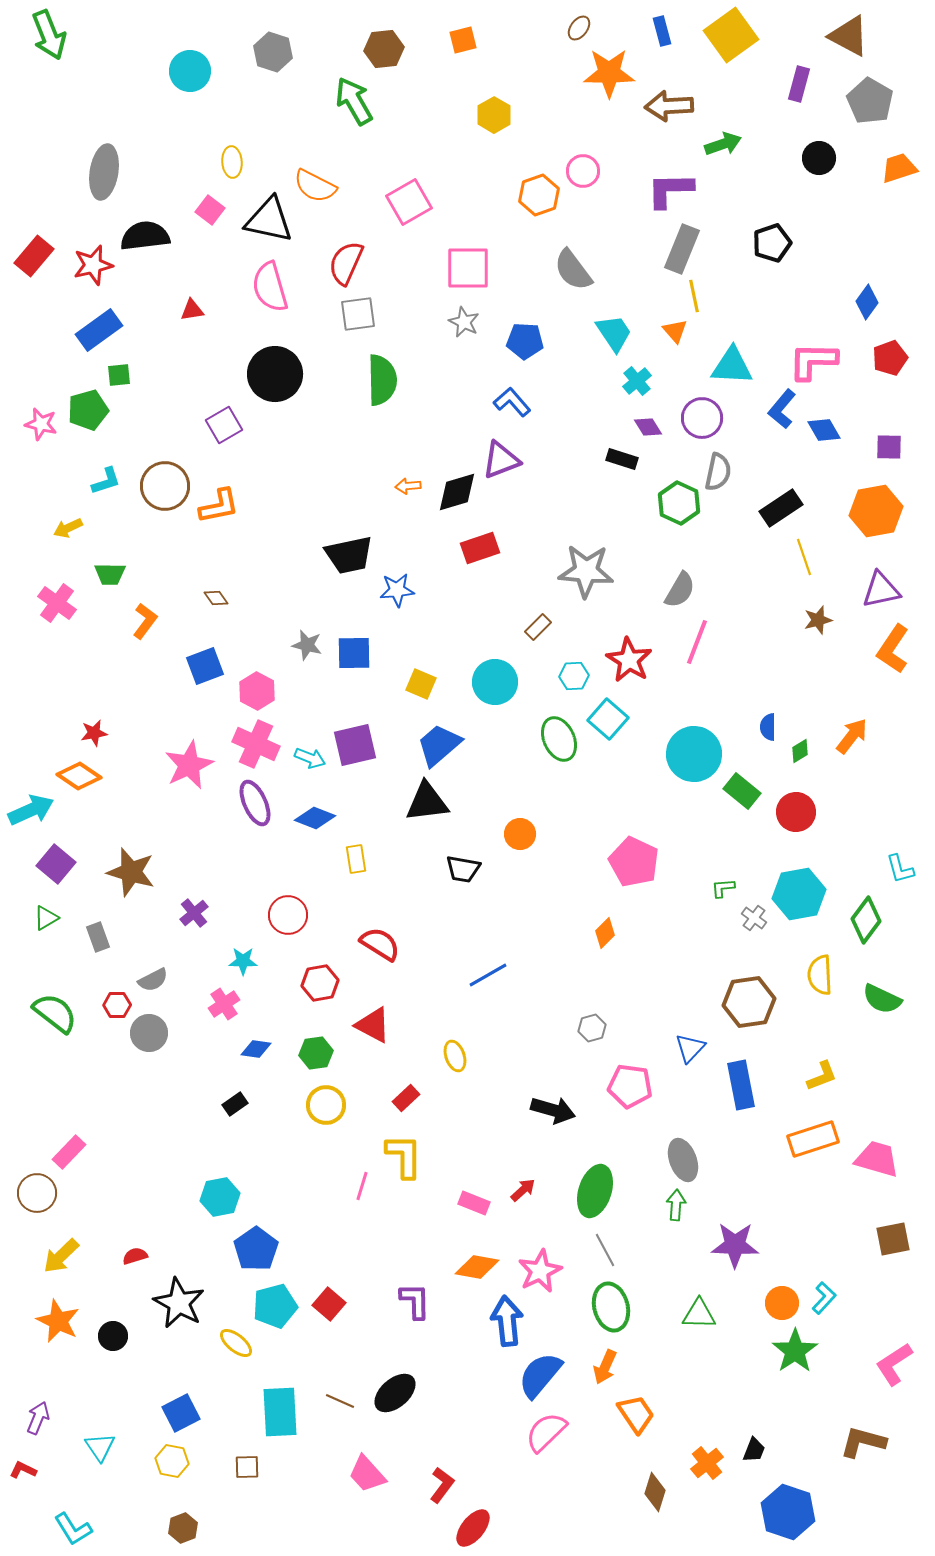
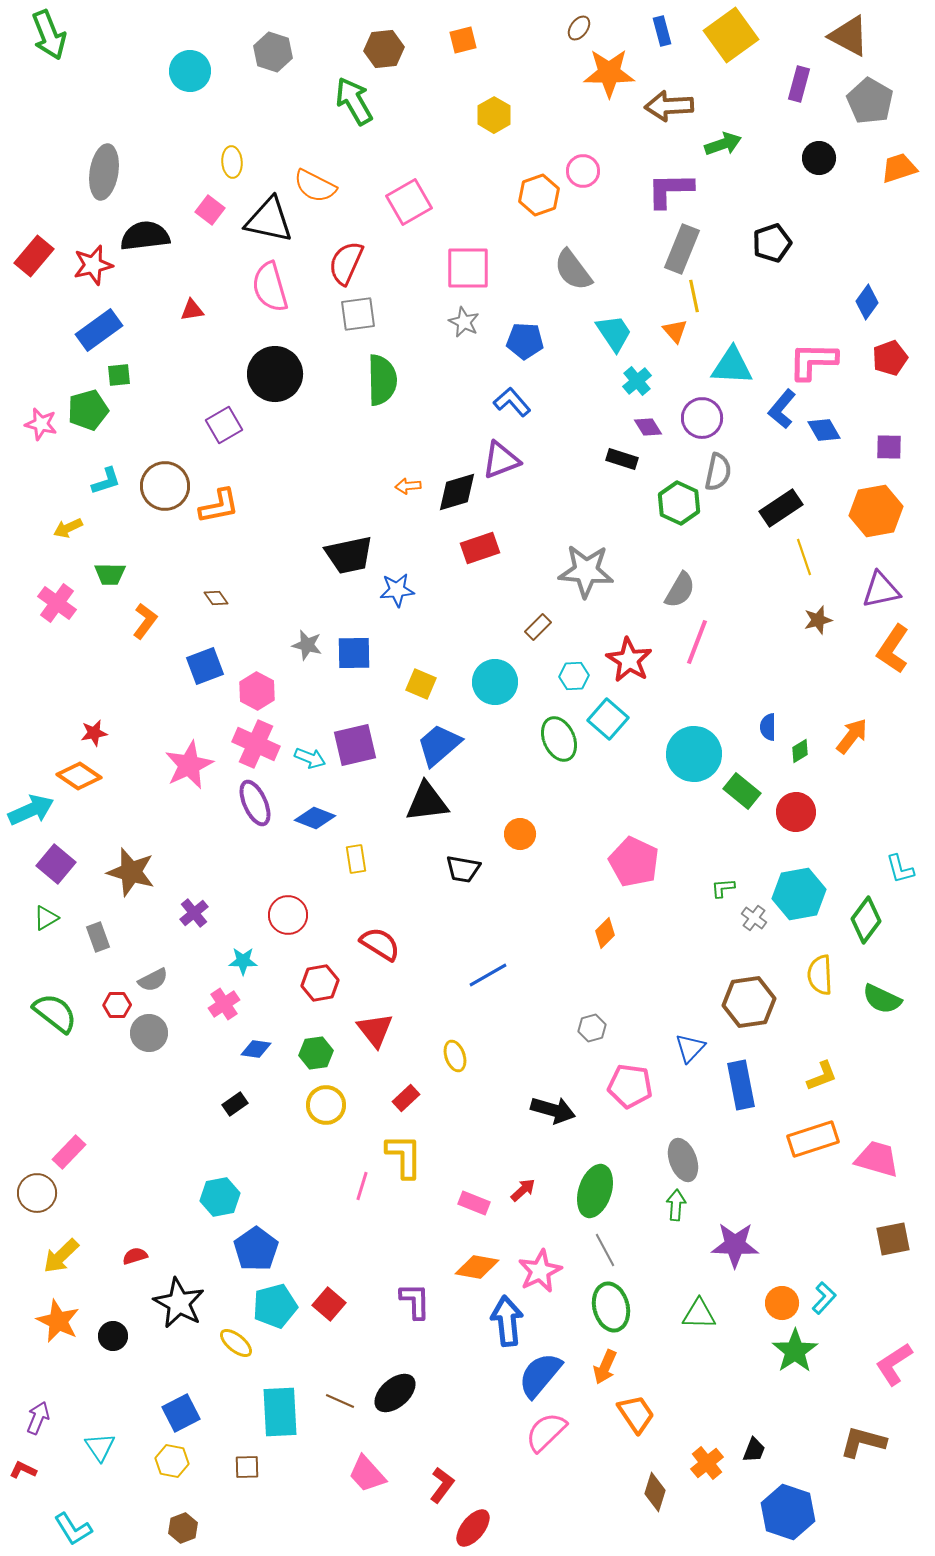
red triangle at (373, 1025): moved 2 px right, 5 px down; rotated 24 degrees clockwise
